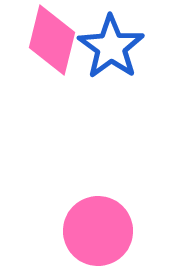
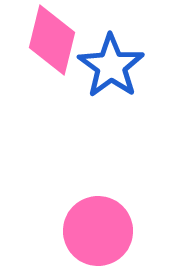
blue star: moved 19 px down
